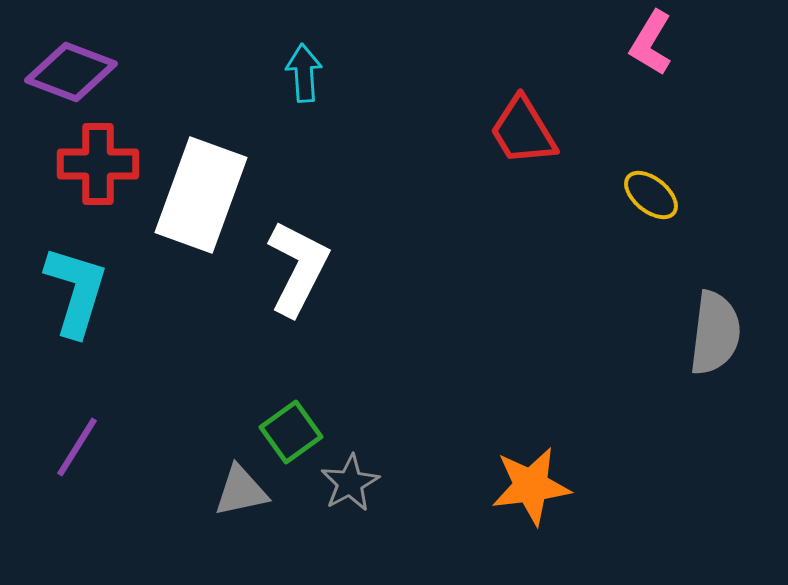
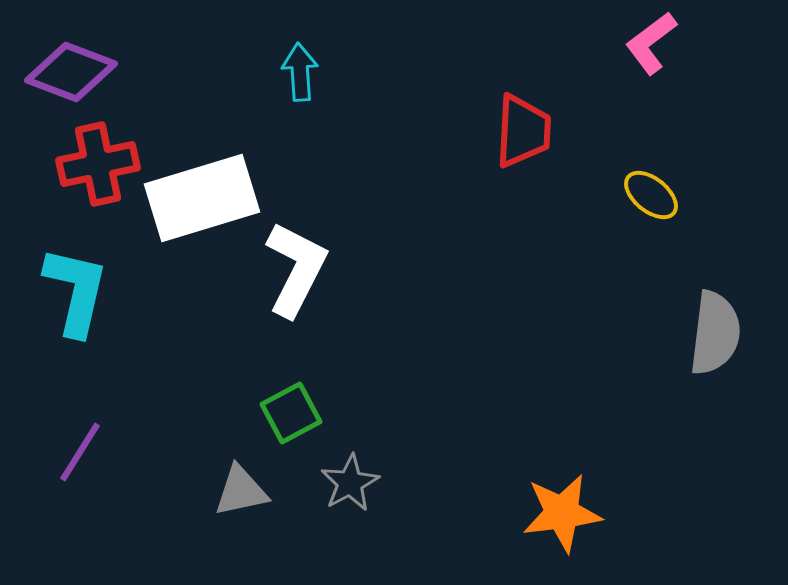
pink L-shape: rotated 22 degrees clockwise
cyan arrow: moved 4 px left, 1 px up
red trapezoid: rotated 146 degrees counterclockwise
red cross: rotated 12 degrees counterclockwise
white rectangle: moved 1 px right, 3 px down; rotated 53 degrees clockwise
white L-shape: moved 2 px left, 1 px down
cyan L-shape: rotated 4 degrees counterclockwise
green square: moved 19 px up; rotated 8 degrees clockwise
purple line: moved 3 px right, 5 px down
orange star: moved 31 px right, 27 px down
